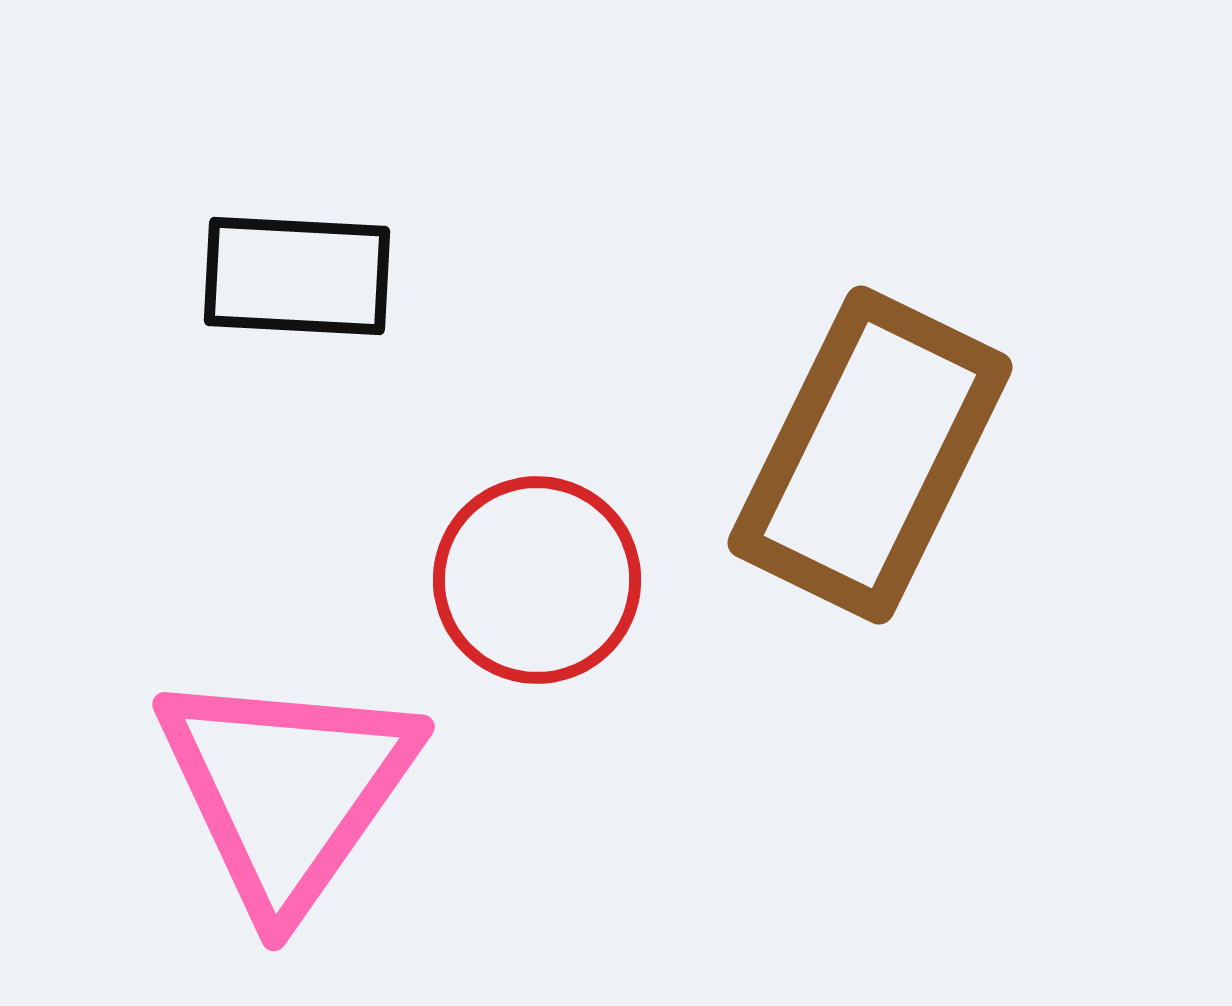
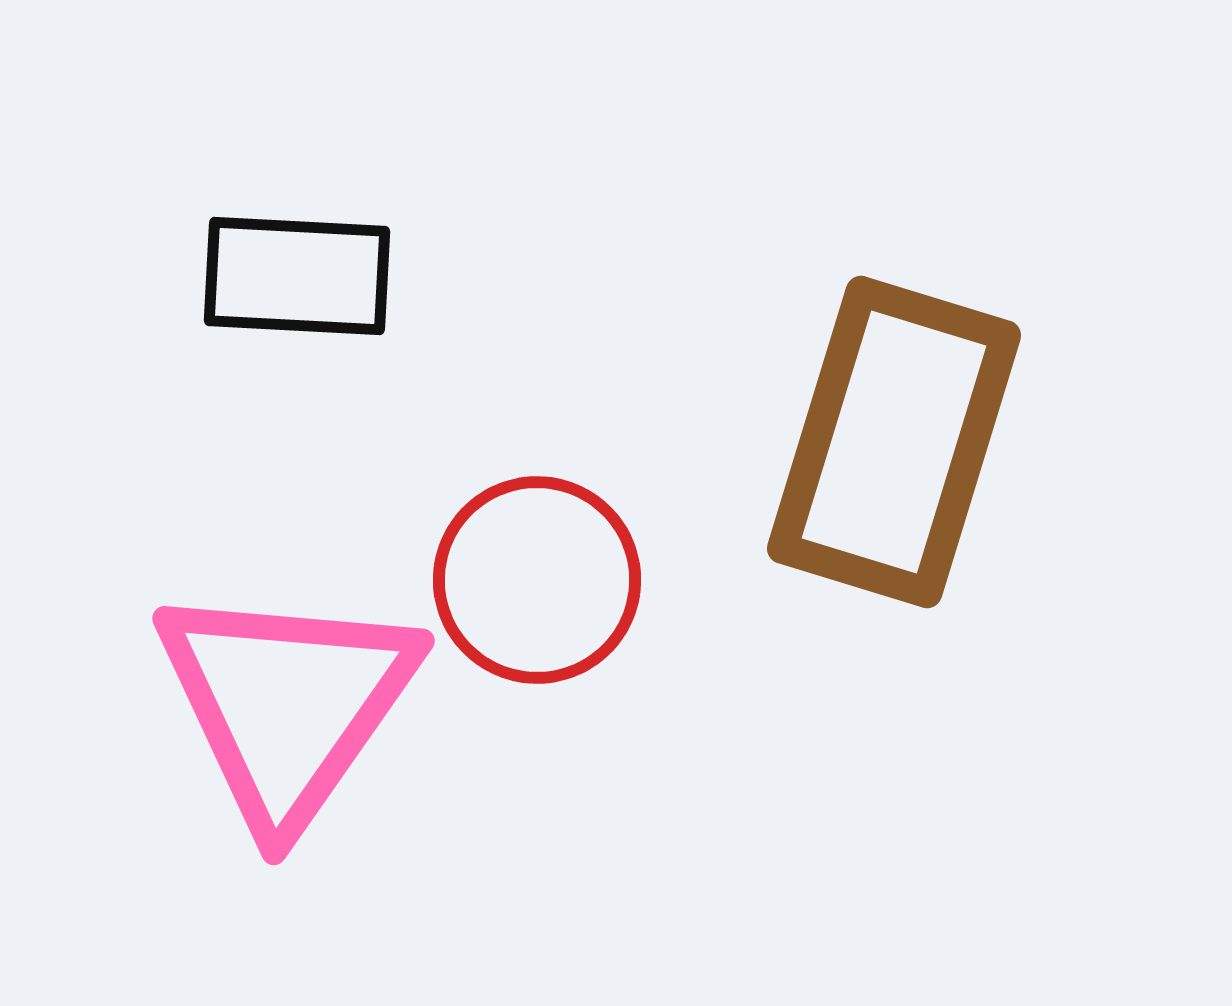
brown rectangle: moved 24 px right, 13 px up; rotated 9 degrees counterclockwise
pink triangle: moved 86 px up
